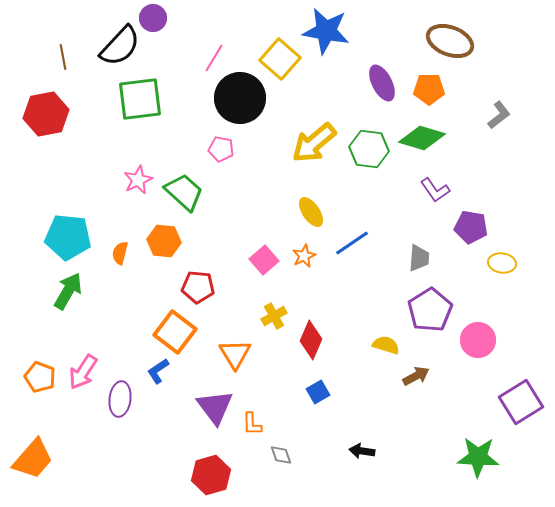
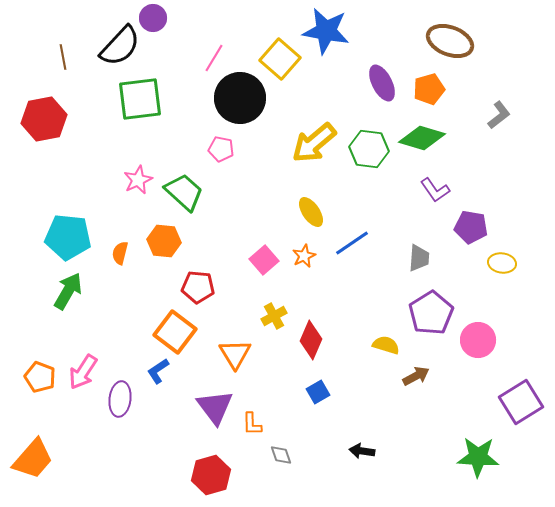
orange pentagon at (429, 89): rotated 16 degrees counterclockwise
red hexagon at (46, 114): moved 2 px left, 5 px down
purple pentagon at (430, 310): moved 1 px right, 3 px down
